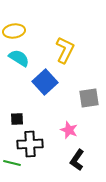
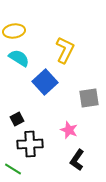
black square: rotated 24 degrees counterclockwise
green line: moved 1 px right, 6 px down; rotated 18 degrees clockwise
